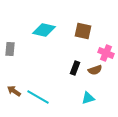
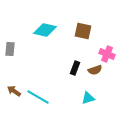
cyan diamond: moved 1 px right
pink cross: moved 1 px right, 1 px down
